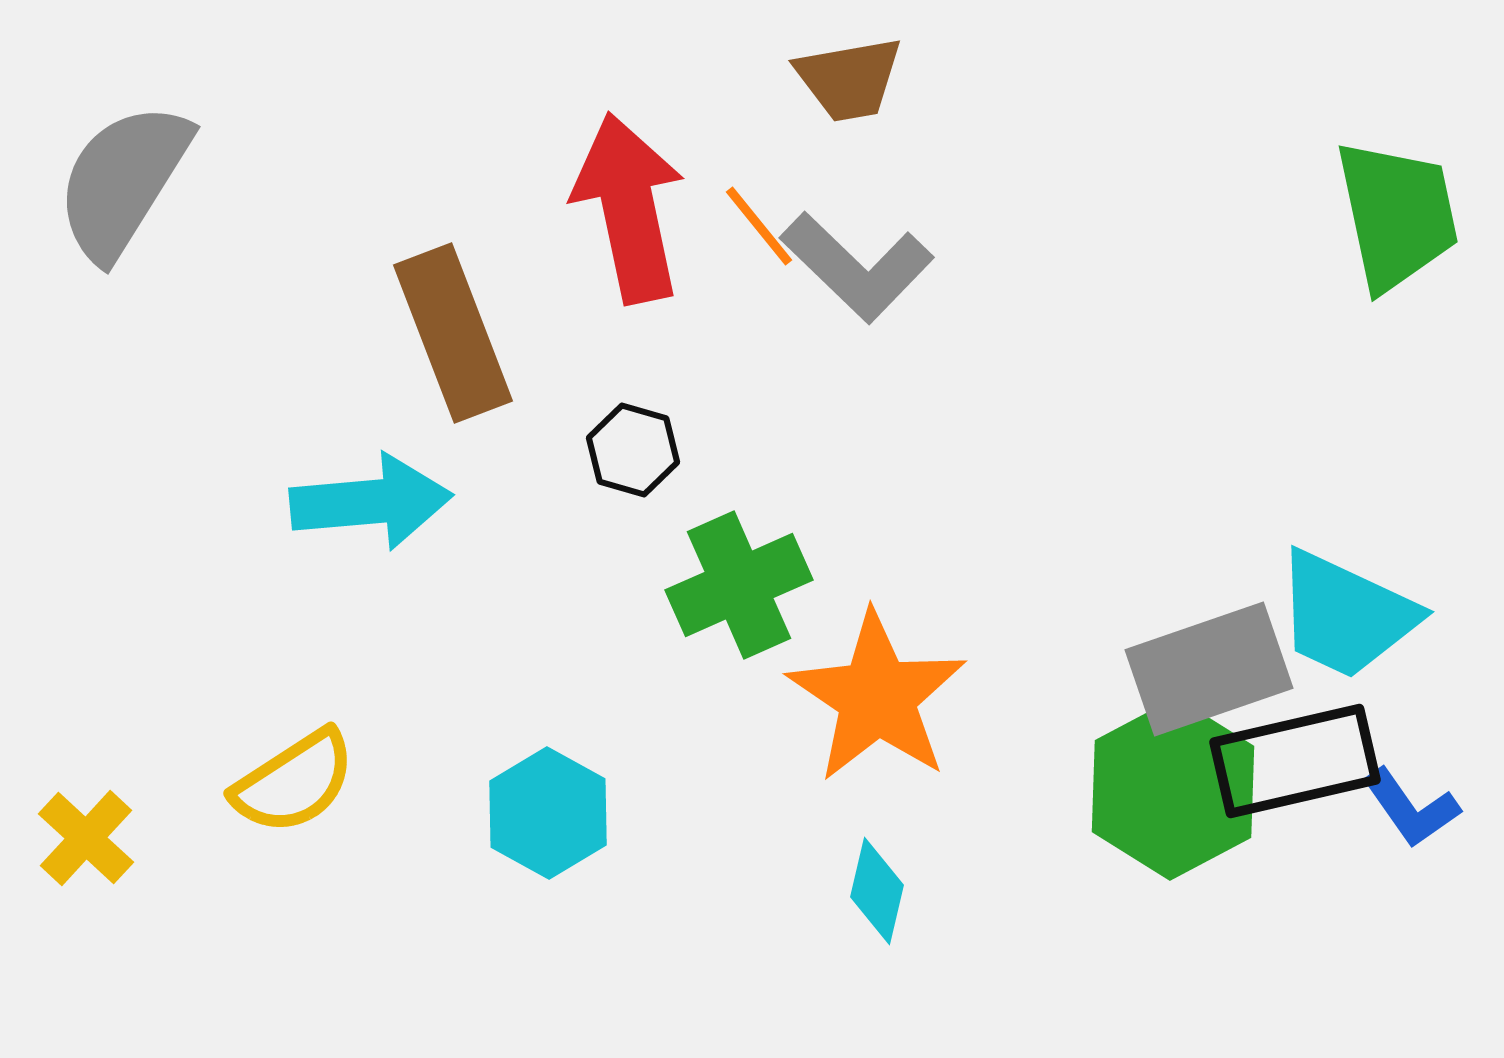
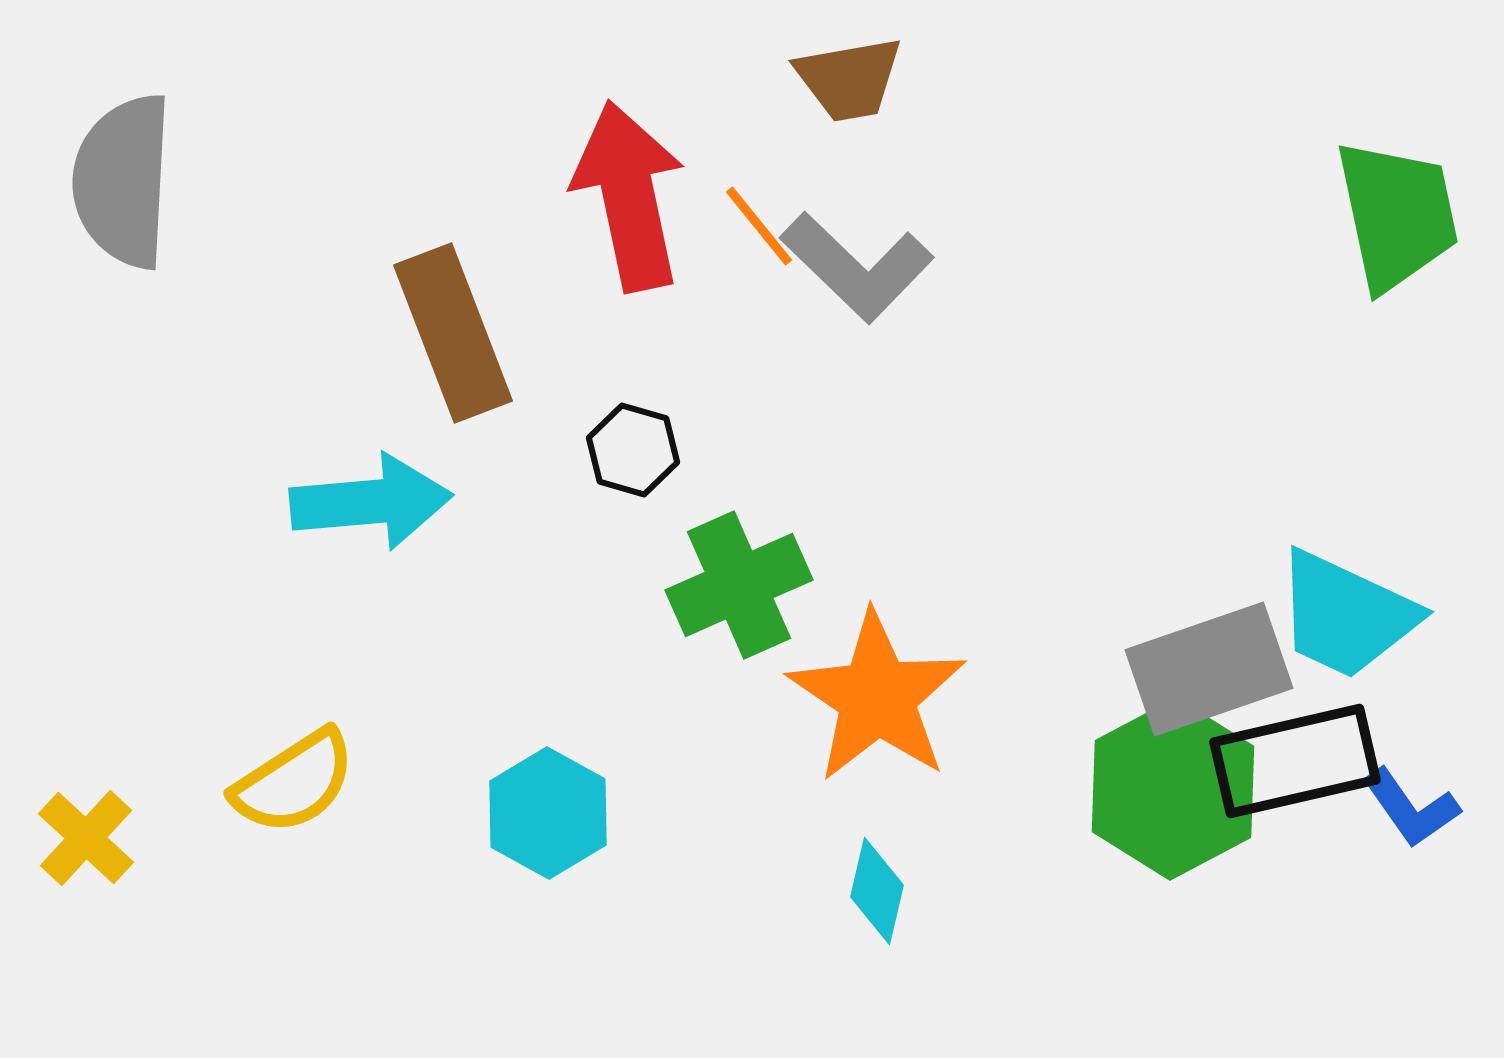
gray semicircle: rotated 29 degrees counterclockwise
red arrow: moved 12 px up
